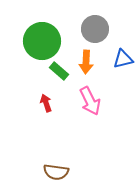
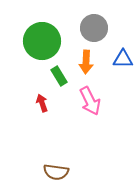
gray circle: moved 1 px left, 1 px up
blue triangle: rotated 15 degrees clockwise
green rectangle: moved 5 px down; rotated 18 degrees clockwise
red arrow: moved 4 px left
